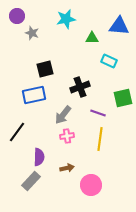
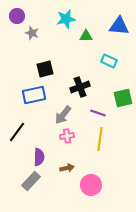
green triangle: moved 6 px left, 2 px up
